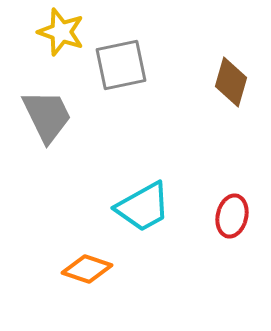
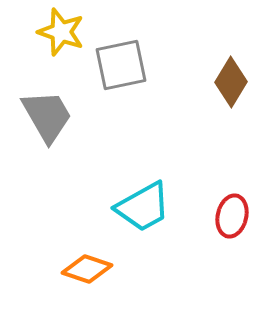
brown diamond: rotated 15 degrees clockwise
gray trapezoid: rotated 4 degrees counterclockwise
